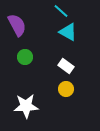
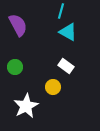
cyan line: rotated 63 degrees clockwise
purple semicircle: moved 1 px right
green circle: moved 10 px left, 10 px down
yellow circle: moved 13 px left, 2 px up
white star: rotated 25 degrees counterclockwise
